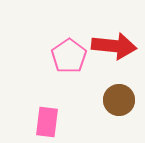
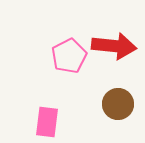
pink pentagon: rotated 8 degrees clockwise
brown circle: moved 1 px left, 4 px down
